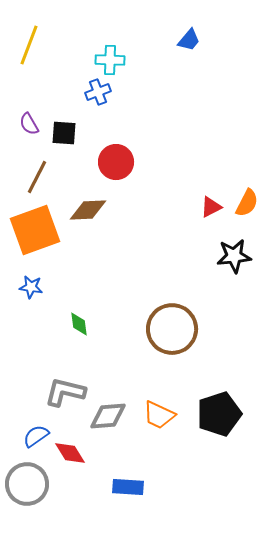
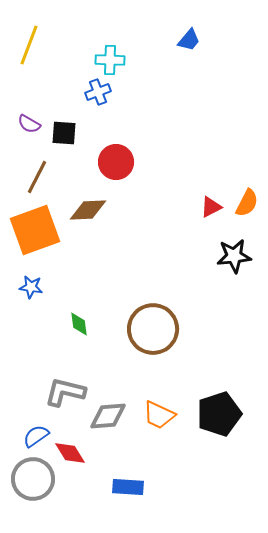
purple semicircle: rotated 30 degrees counterclockwise
brown circle: moved 19 px left
gray circle: moved 6 px right, 5 px up
